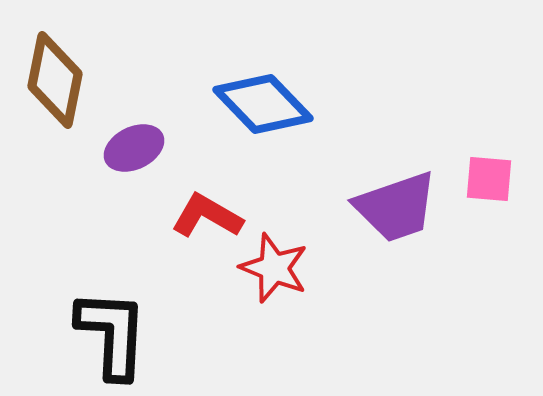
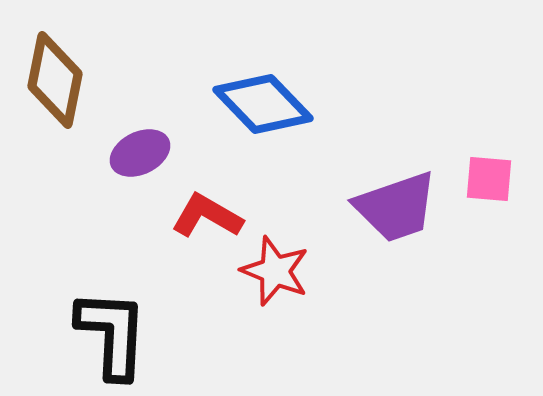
purple ellipse: moved 6 px right, 5 px down
red star: moved 1 px right, 3 px down
